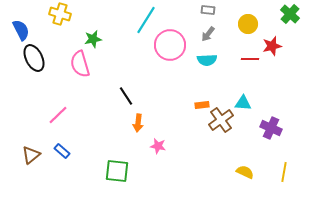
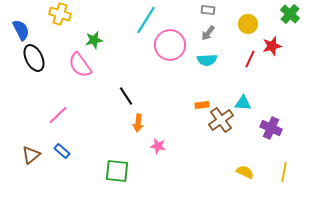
gray arrow: moved 1 px up
green star: moved 1 px right, 1 px down
red line: rotated 66 degrees counterclockwise
pink semicircle: moved 1 px down; rotated 20 degrees counterclockwise
